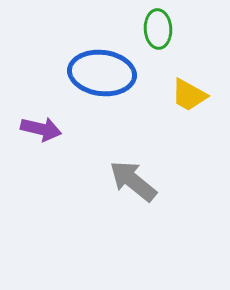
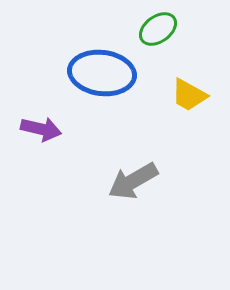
green ellipse: rotated 57 degrees clockwise
gray arrow: rotated 69 degrees counterclockwise
